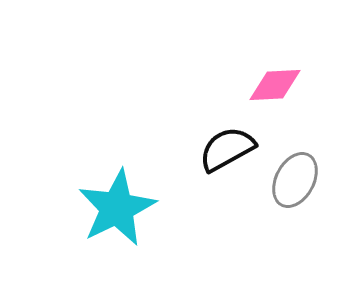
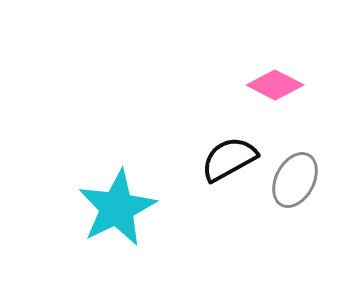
pink diamond: rotated 30 degrees clockwise
black semicircle: moved 2 px right, 10 px down
